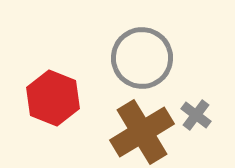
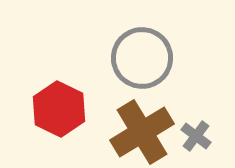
red hexagon: moved 6 px right, 11 px down; rotated 4 degrees clockwise
gray cross: moved 21 px down
